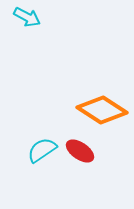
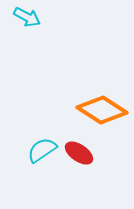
red ellipse: moved 1 px left, 2 px down
